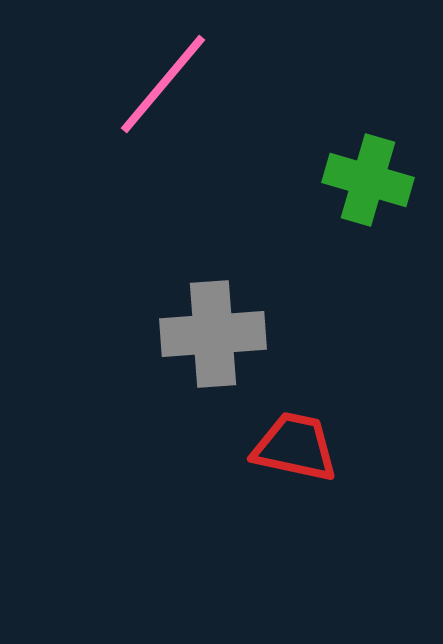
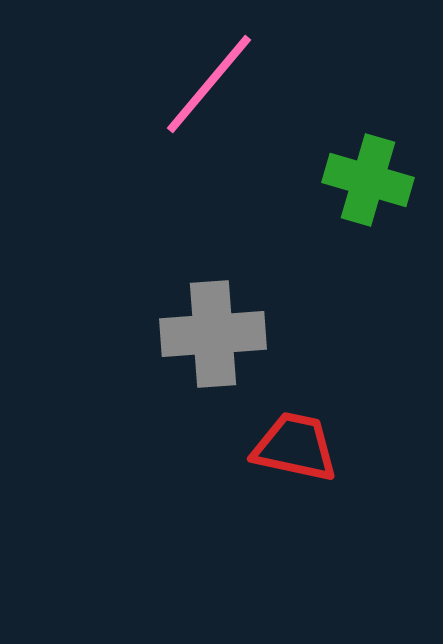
pink line: moved 46 px right
